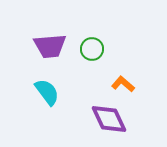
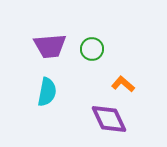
cyan semicircle: rotated 48 degrees clockwise
